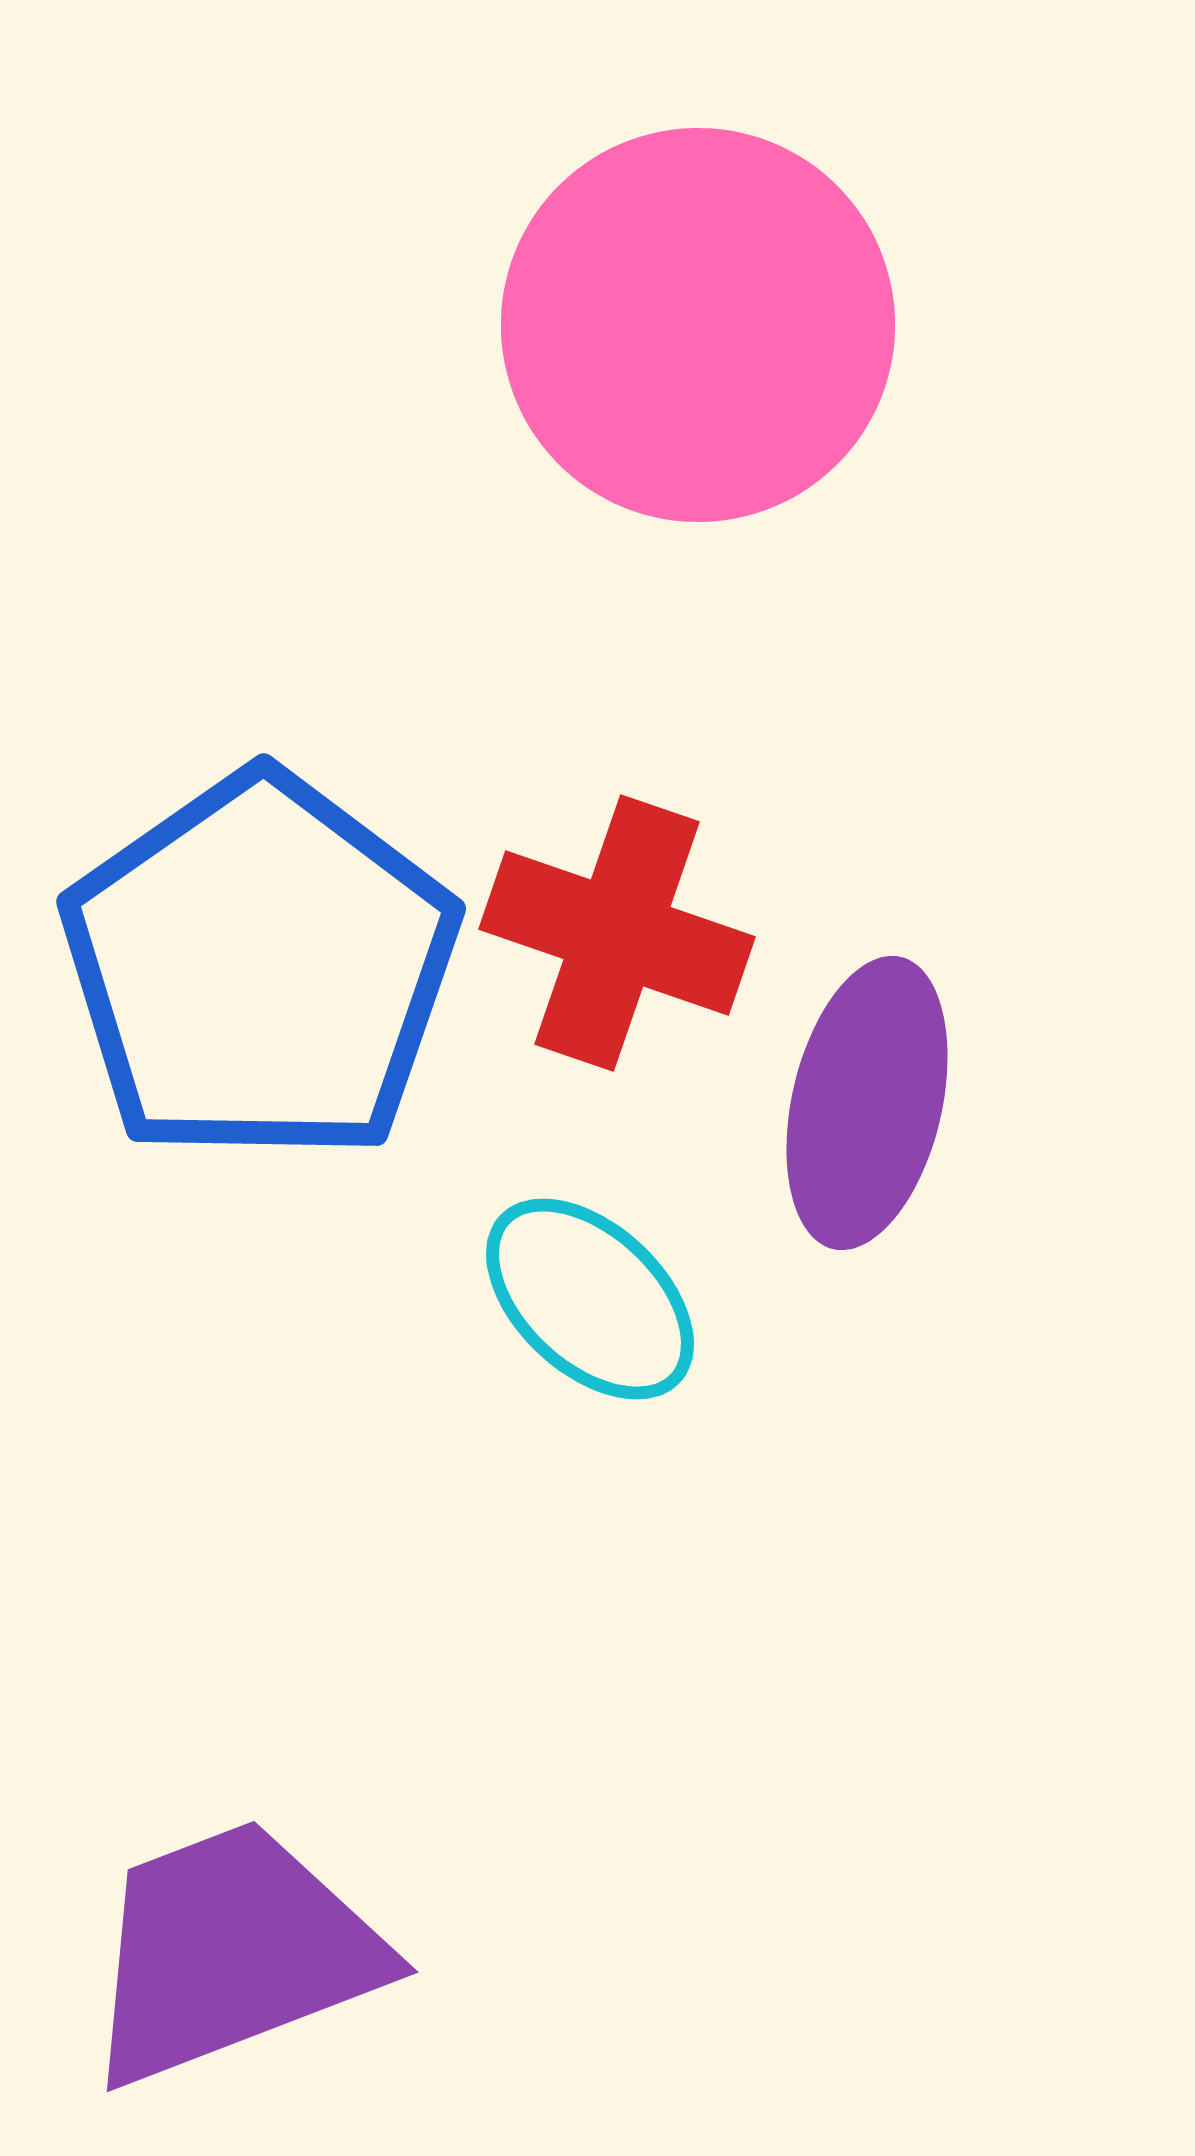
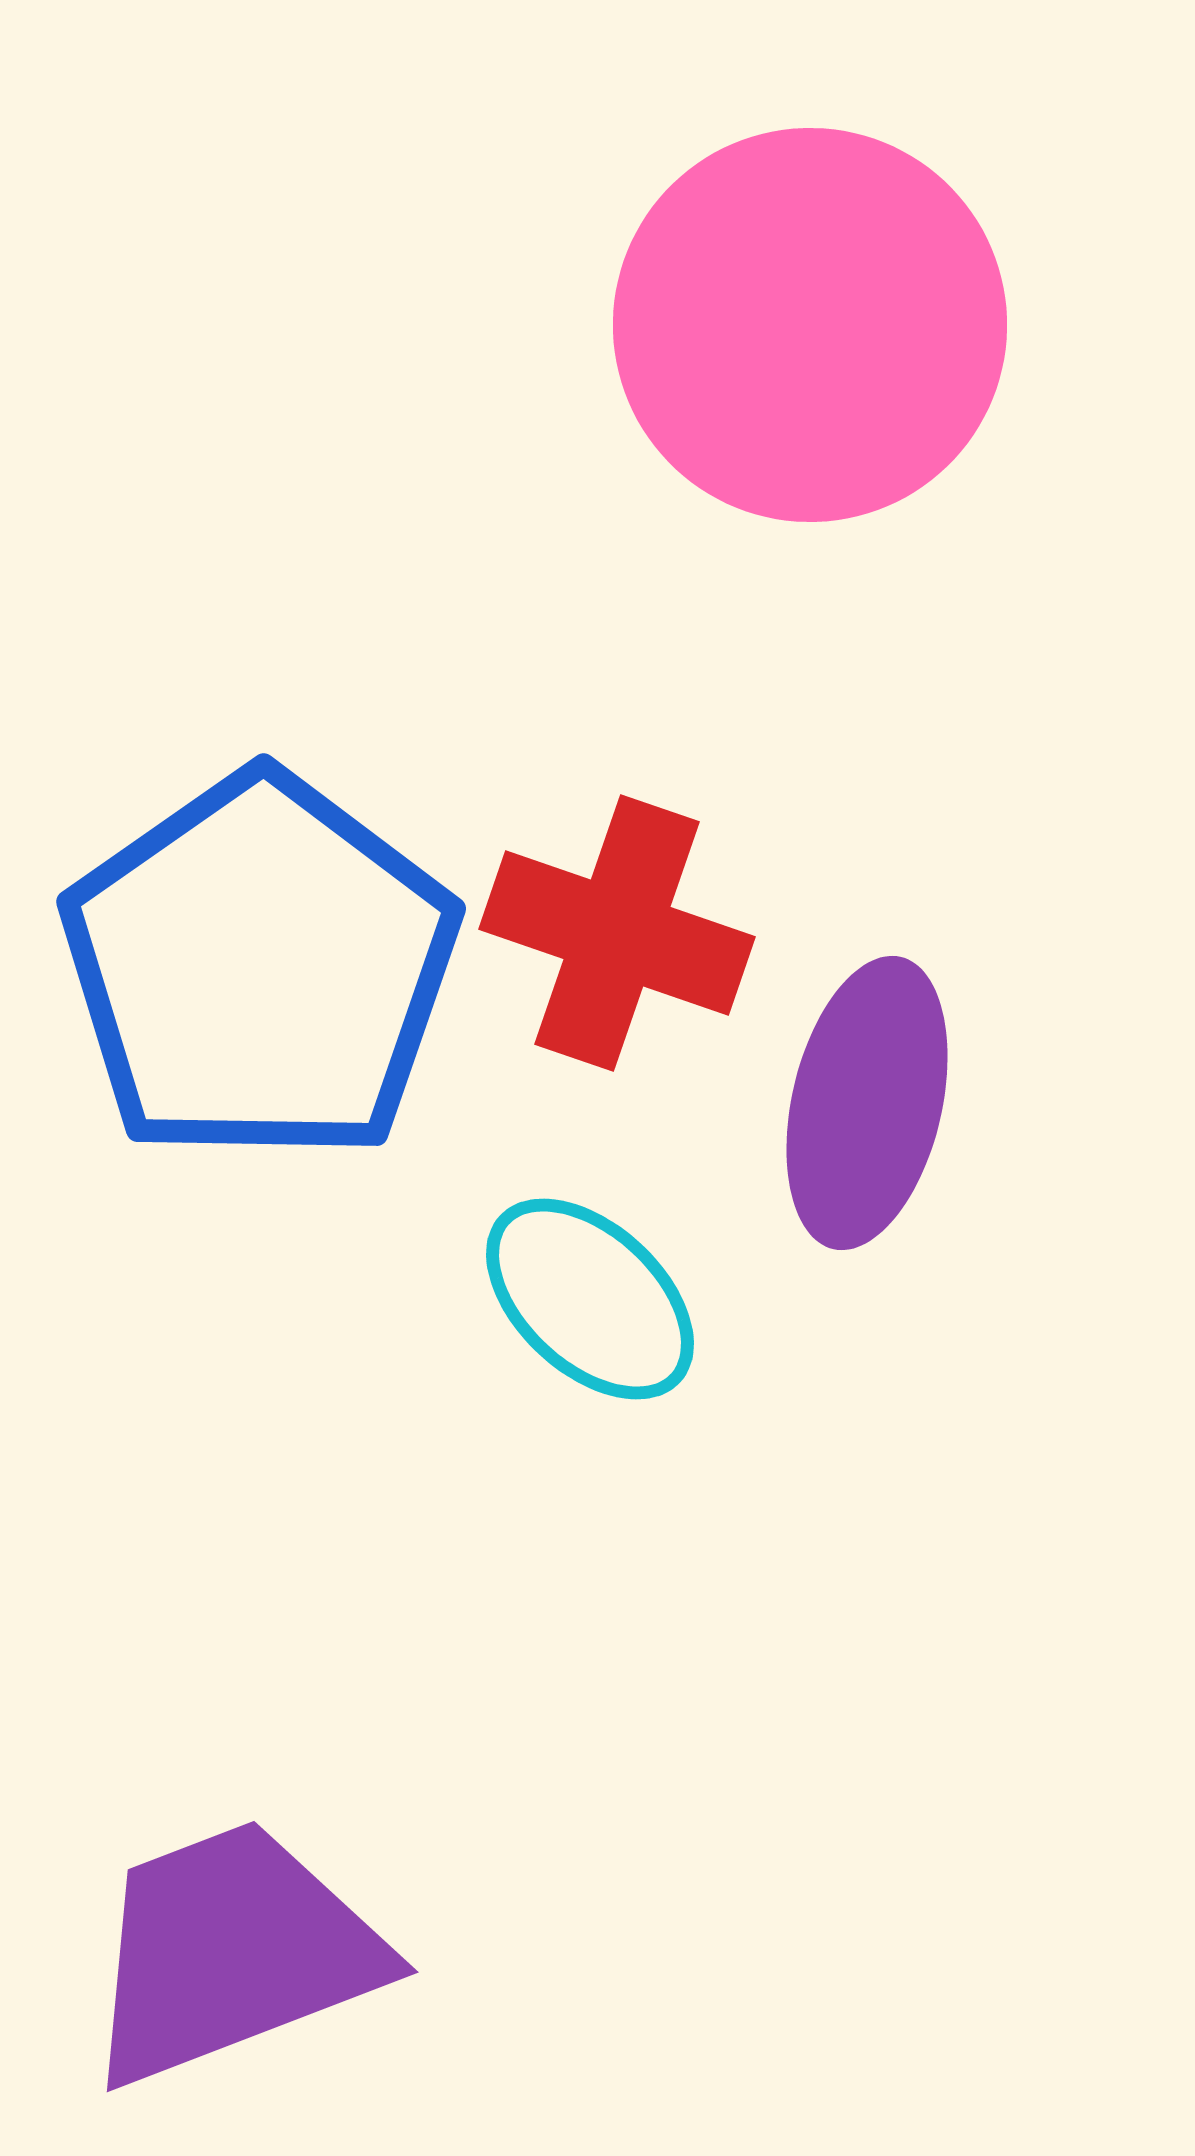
pink circle: moved 112 px right
